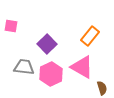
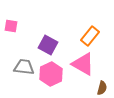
purple square: moved 1 px right, 1 px down; rotated 18 degrees counterclockwise
pink triangle: moved 1 px right, 3 px up
brown semicircle: rotated 32 degrees clockwise
